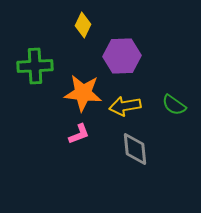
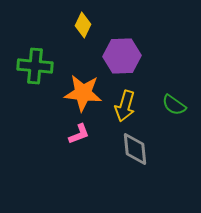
green cross: rotated 8 degrees clockwise
yellow arrow: rotated 64 degrees counterclockwise
